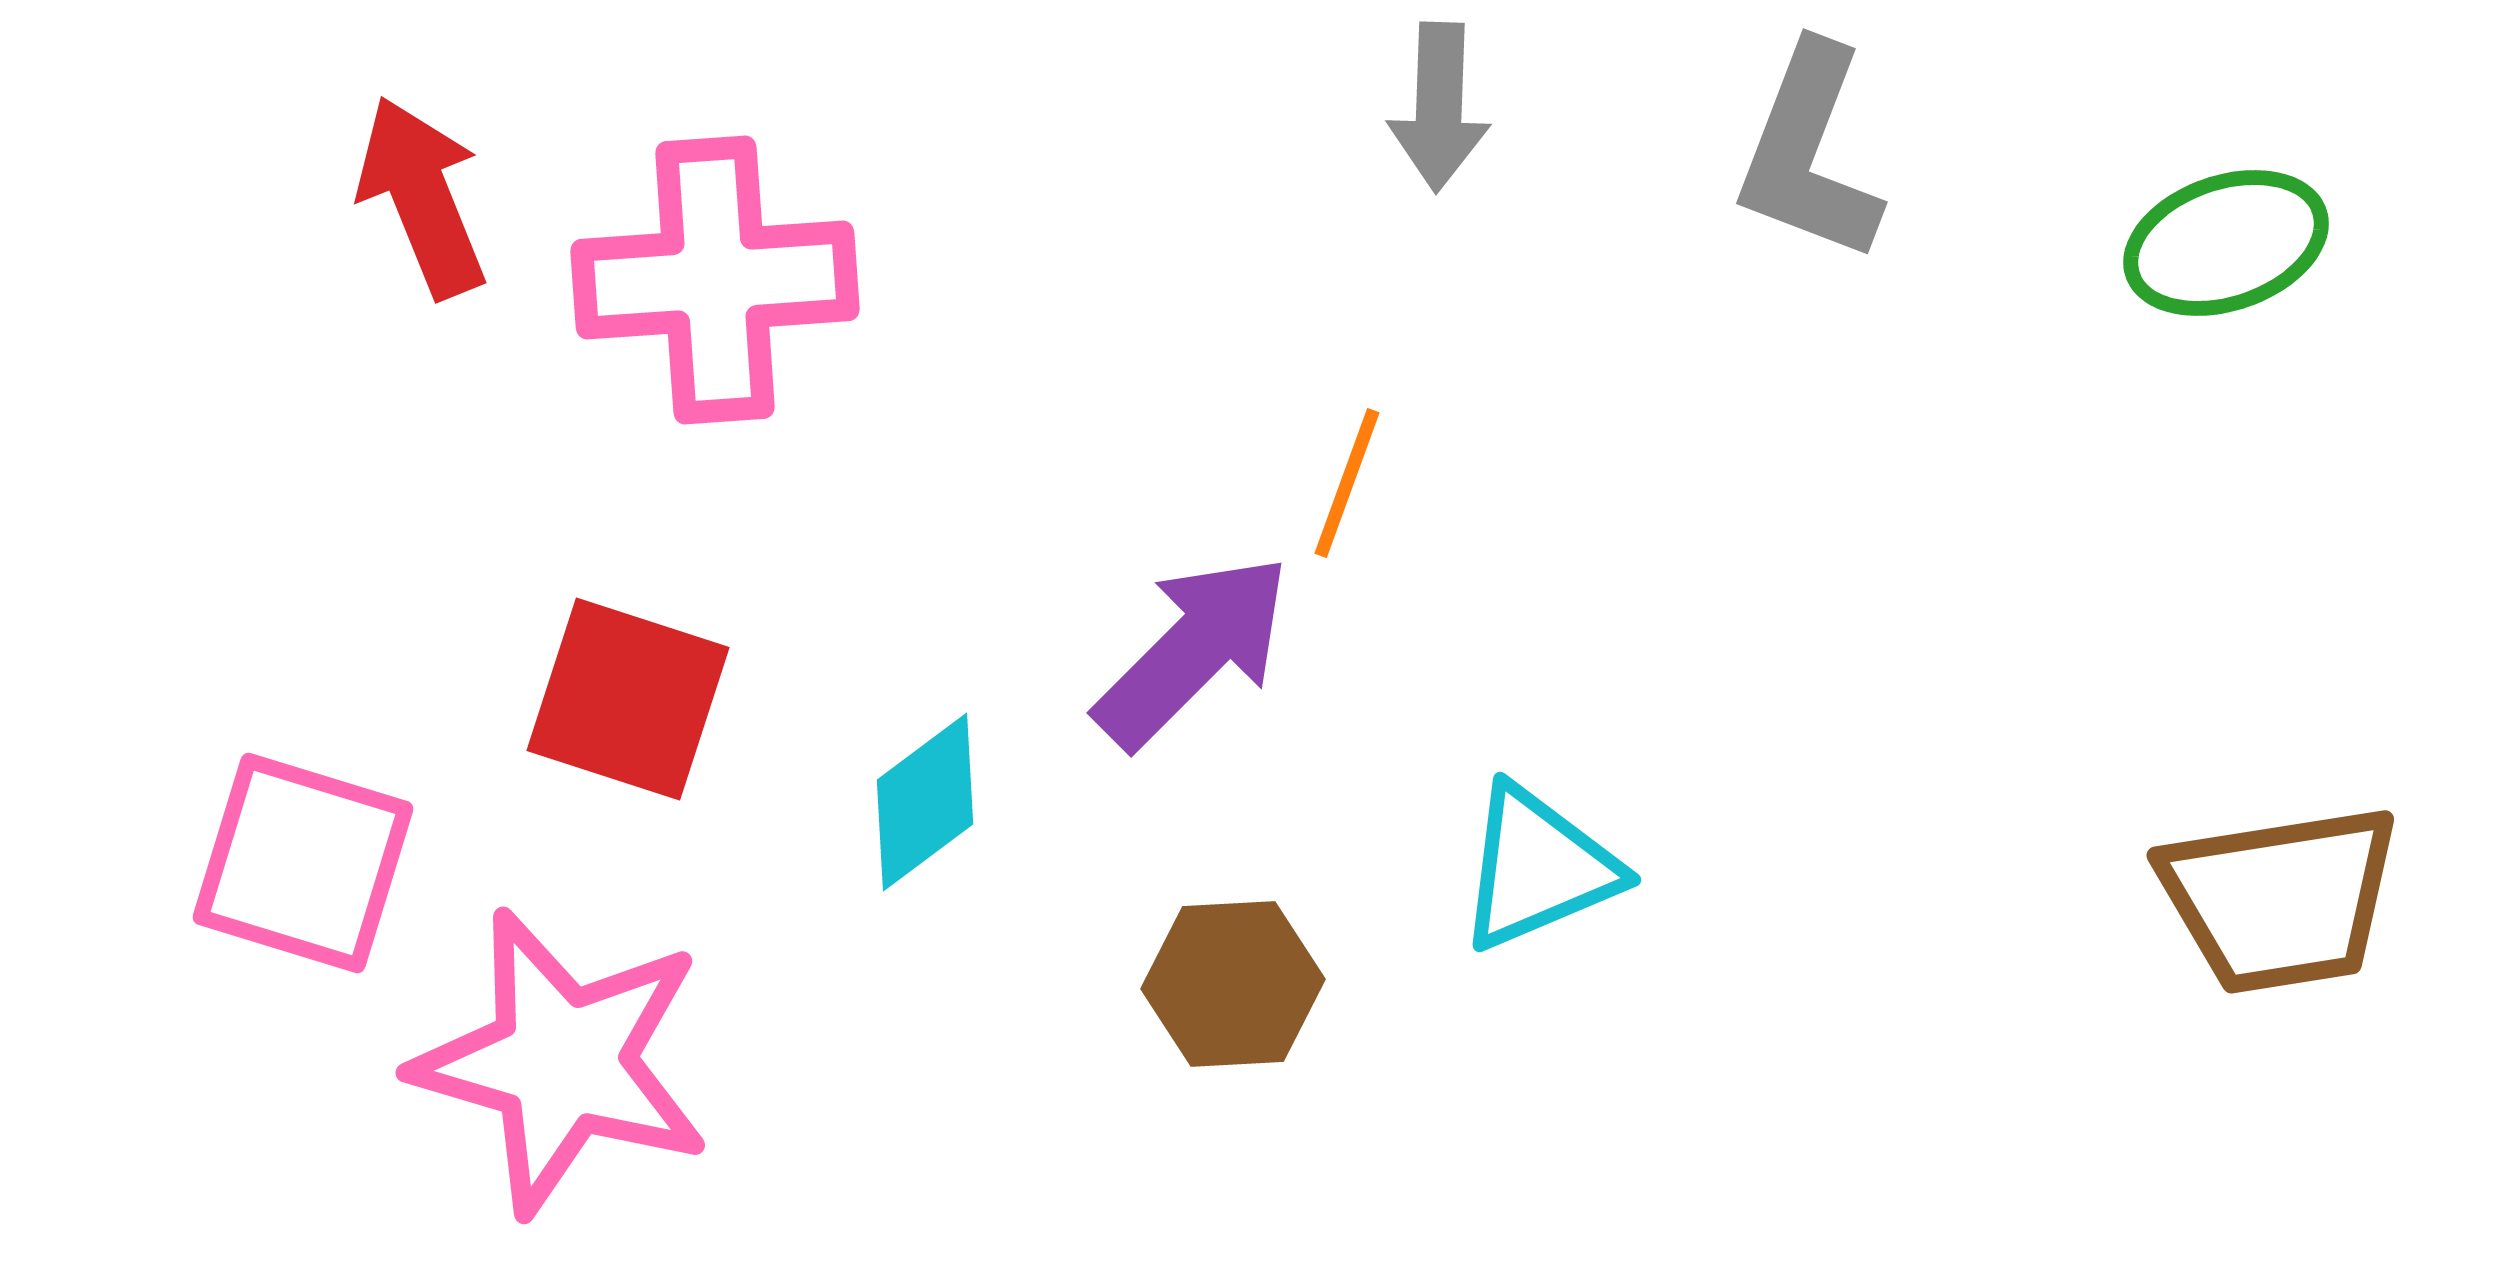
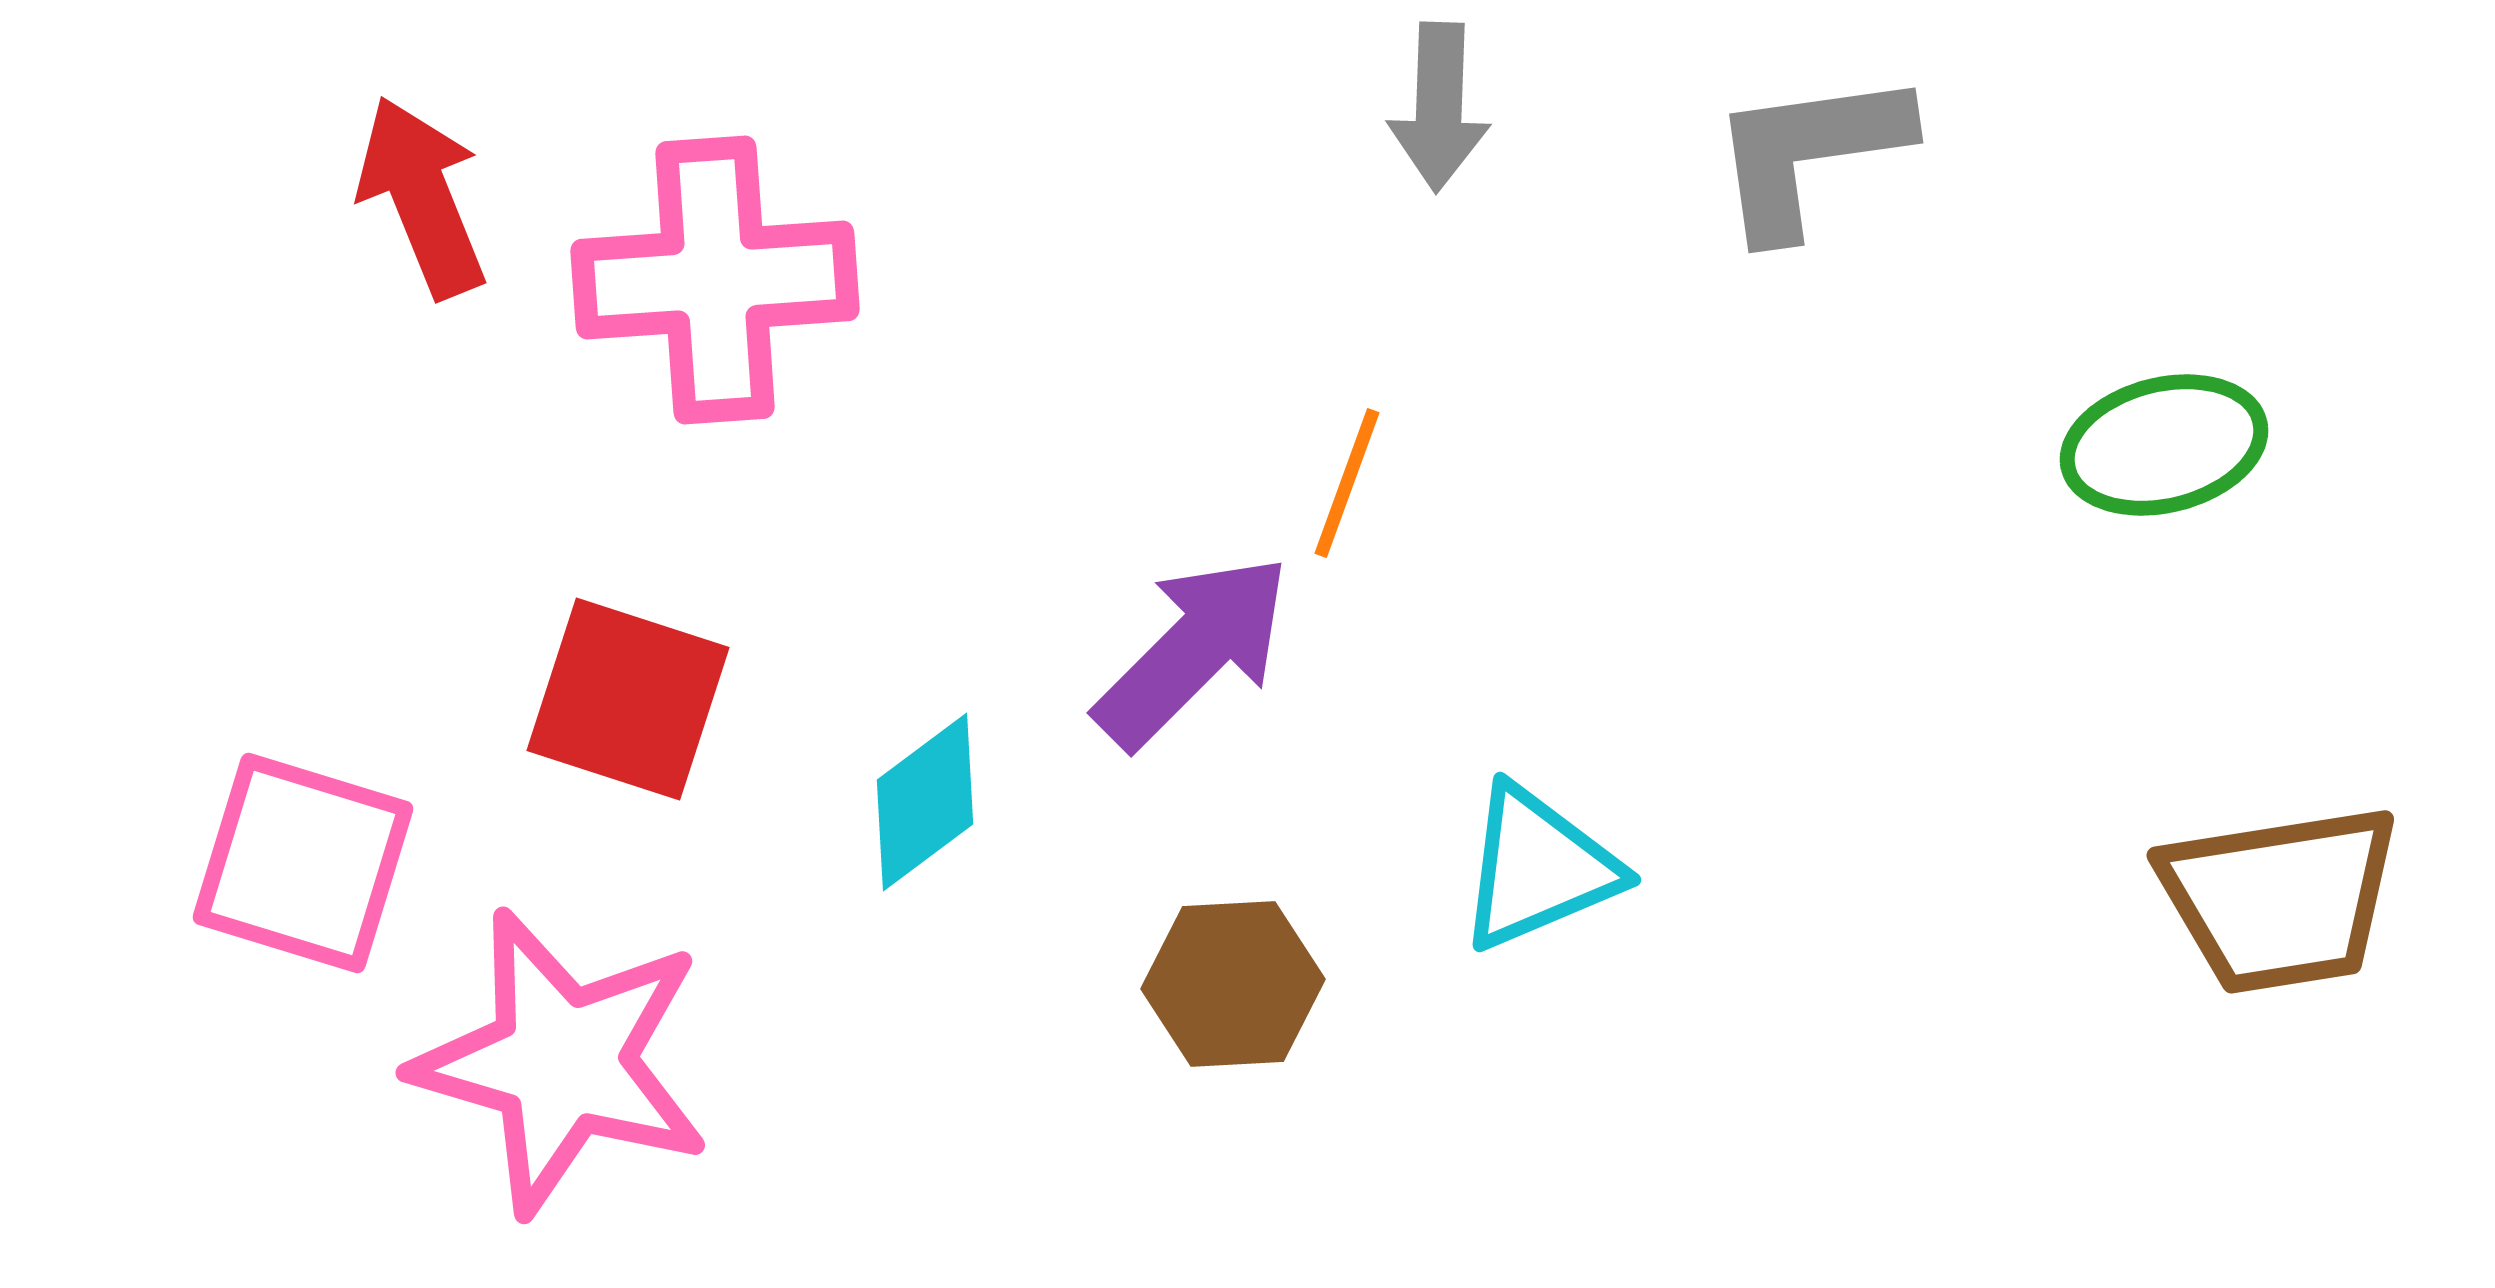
gray L-shape: rotated 61 degrees clockwise
green ellipse: moved 62 px left, 202 px down; rotated 5 degrees clockwise
